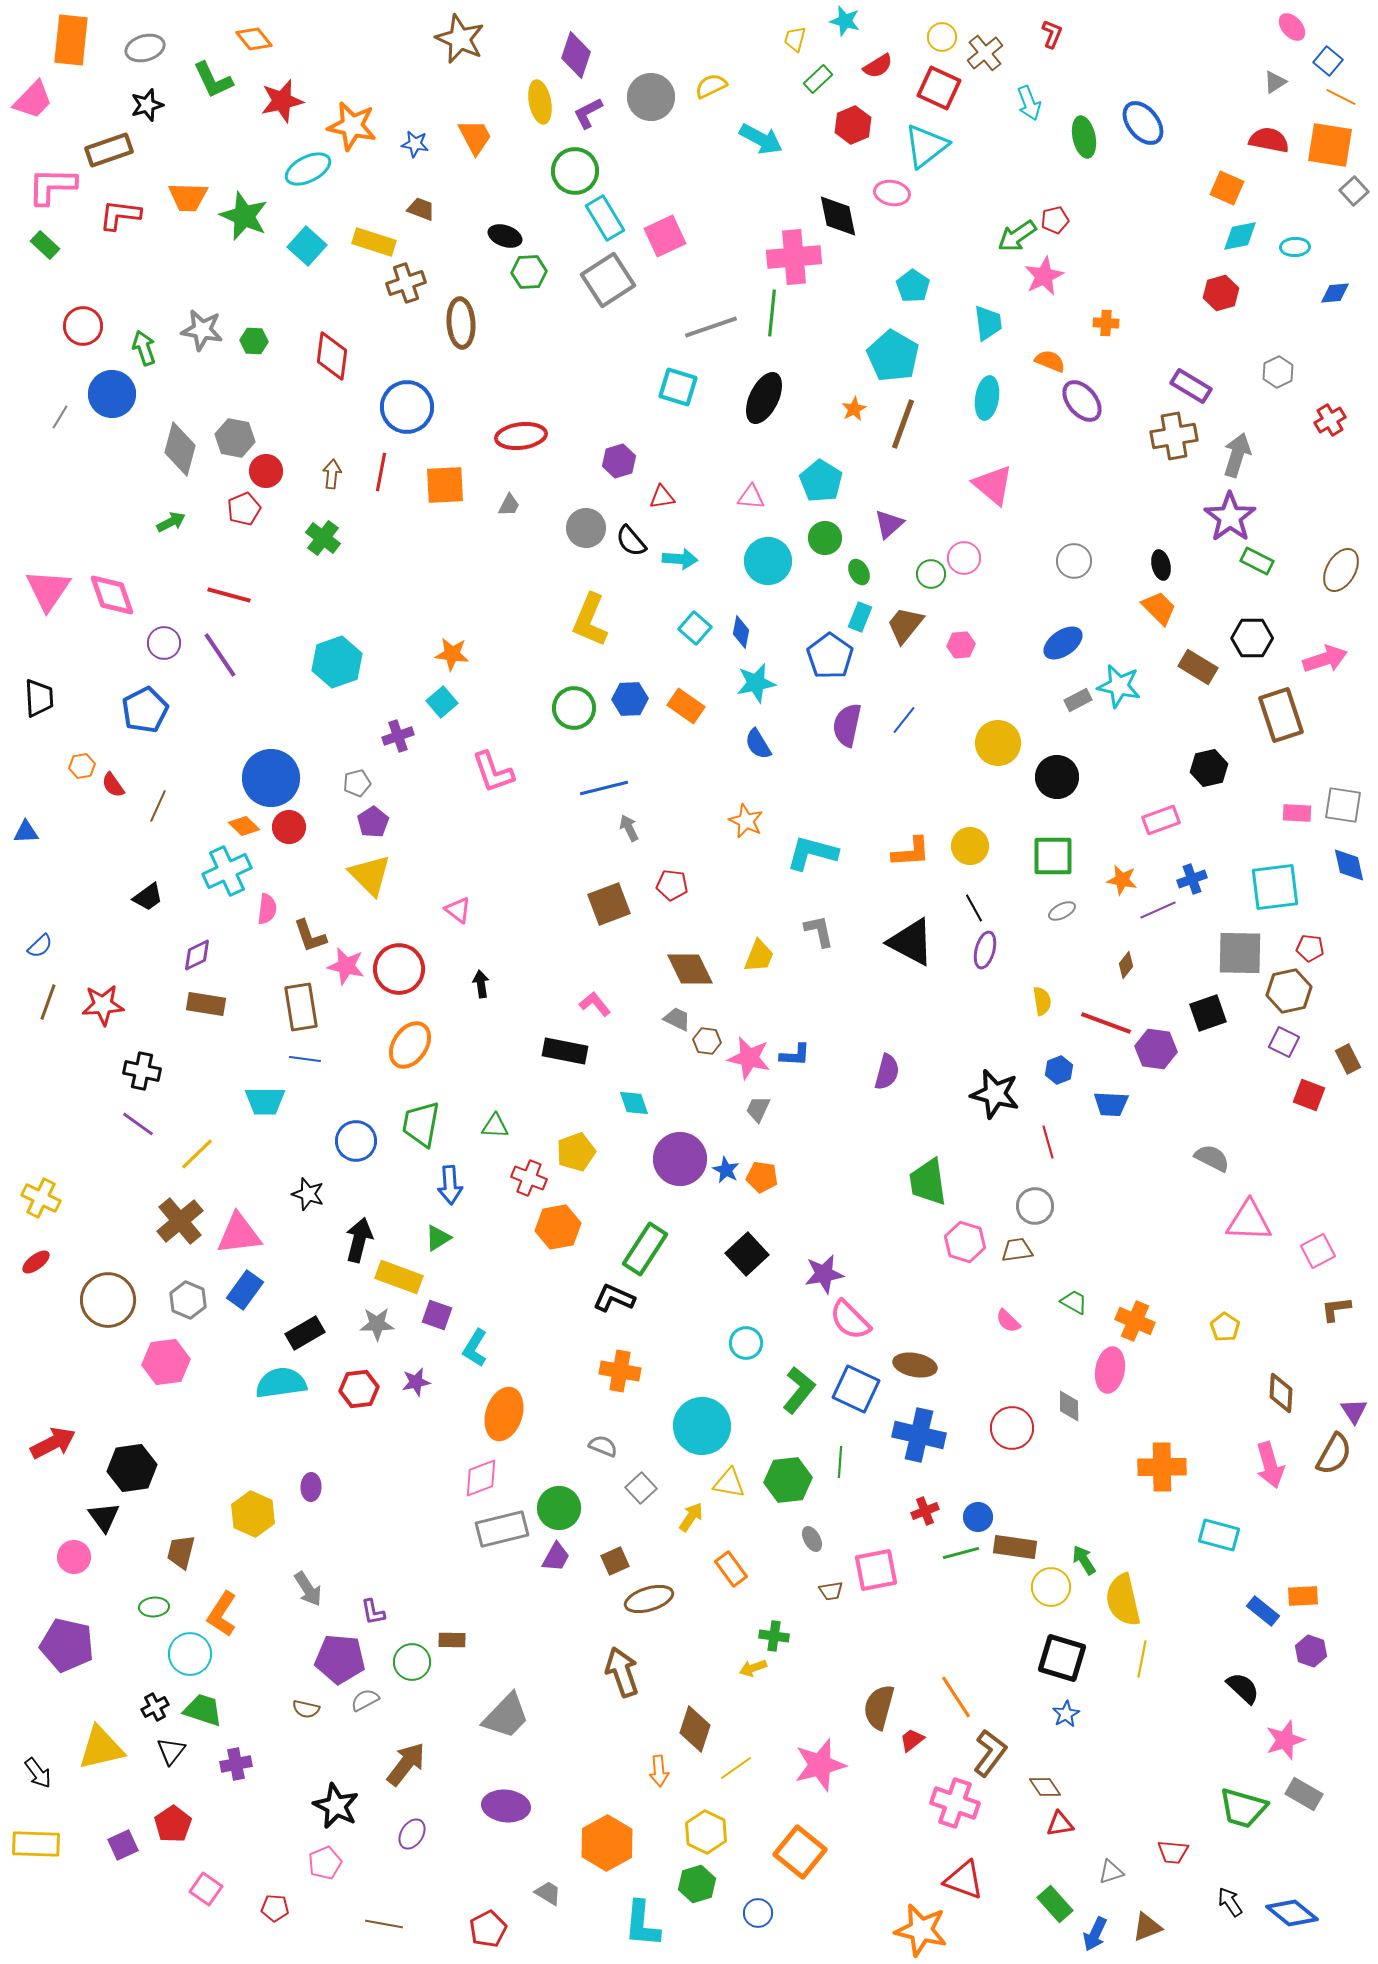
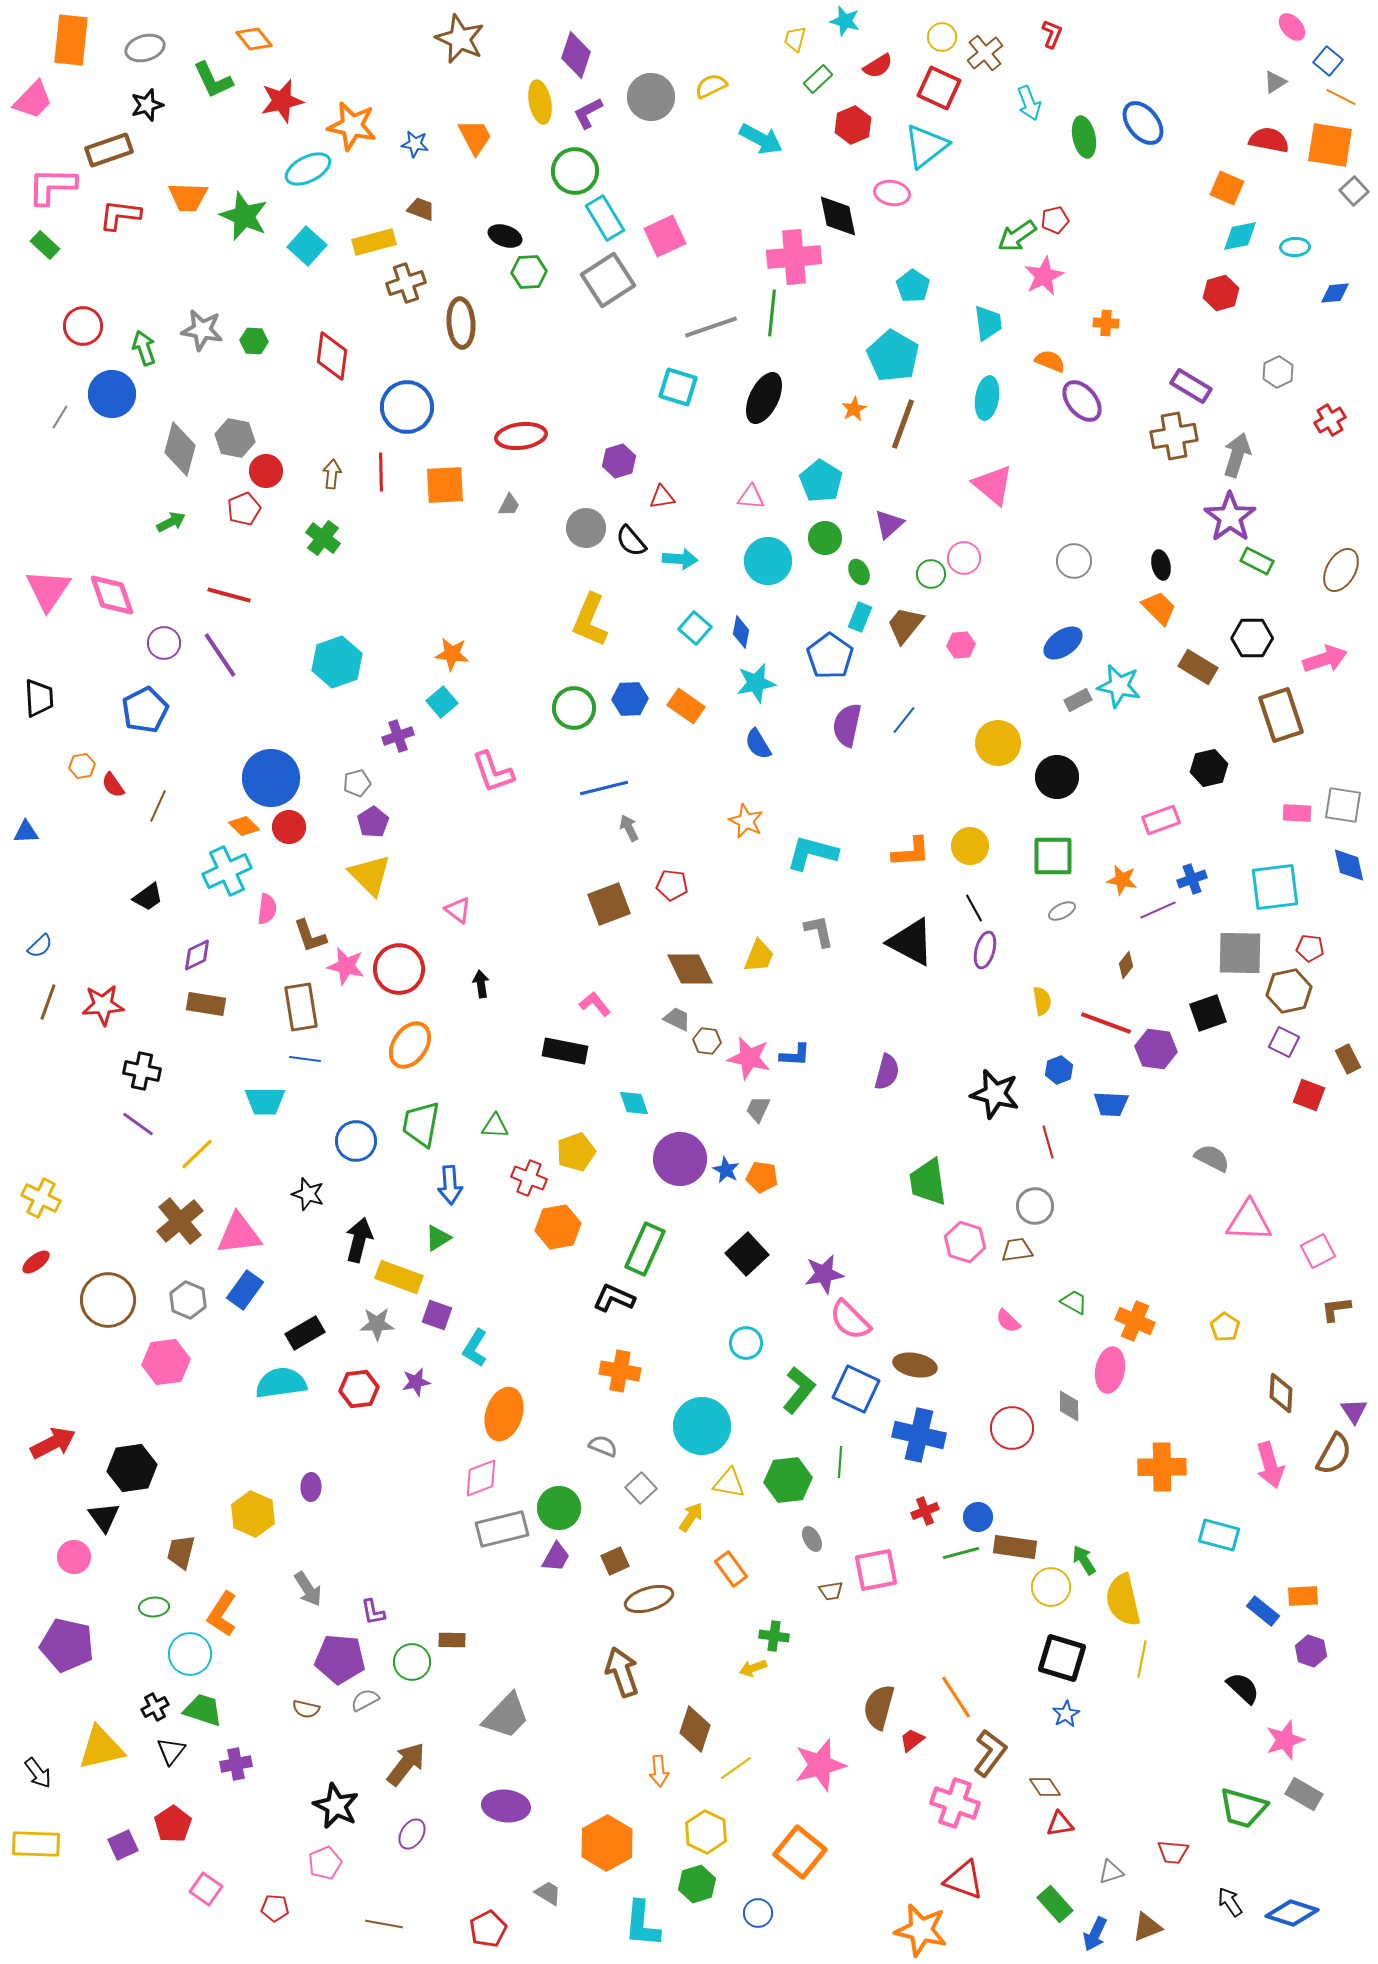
yellow rectangle at (374, 242): rotated 33 degrees counterclockwise
red line at (381, 472): rotated 12 degrees counterclockwise
green rectangle at (645, 1249): rotated 9 degrees counterclockwise
blue diamond at (1292, 1913): rotated 21 degrees counterclockwise
